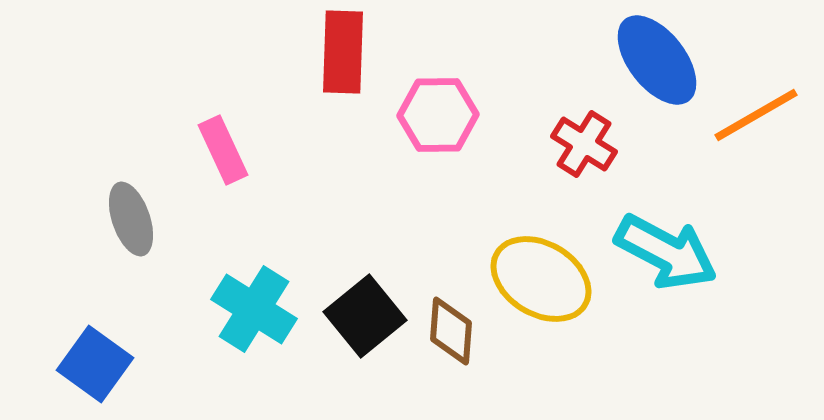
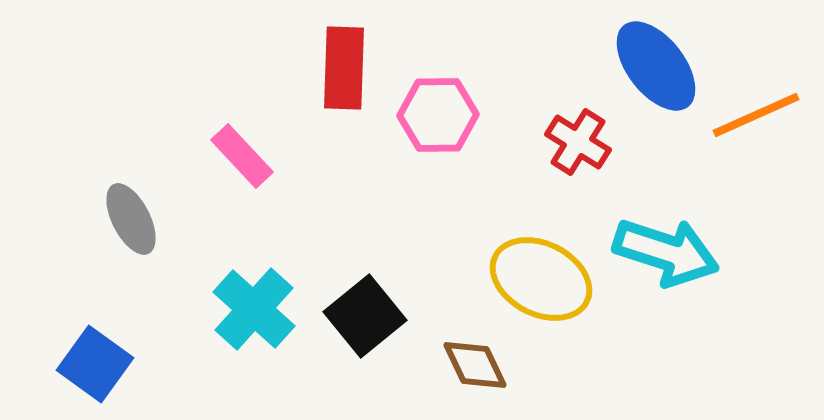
red rectangle: moved 1 px right, 16 px down
blue ellipse: moved 1 px left, 6 px down
orange line: rotated 6 degrees clockwise
red cross: moved 6 px left, 2 px up
pink rectangle: moved 19 px right, 6 px down; rotated 18 degrees counterclockwise
gray ellipse: rotated 8 degrees counterclockwise
cyan arrow: rotated 10 degrees counterclockwise
yellow ellipse: rotated 4 degrees counterclockwise
cyan cross: rotated 10 degrees clockwise
brown diamond: moved 24 px right, 34 px down; rotated 30 degrees counterclockwise
